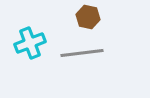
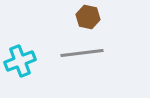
cyan cross: moved 10 px left, 18 px down
